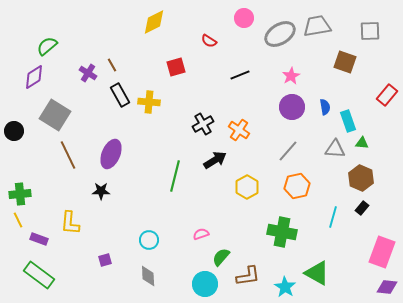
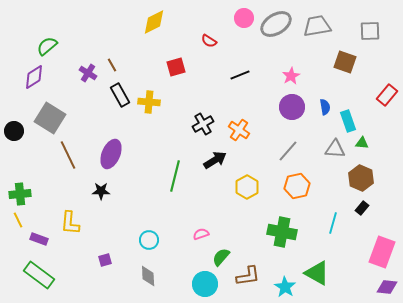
gray ellipse at (280, 34): moved 4 px left, 10 px up
gray square at (55, 115): moved 5 px left, 3 px down
cyan line at (333, 217): moved 6 px down
